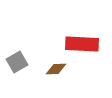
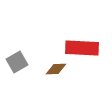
red rectangle: moved 4 px down
